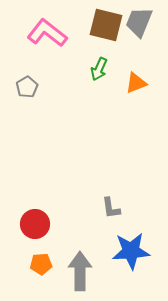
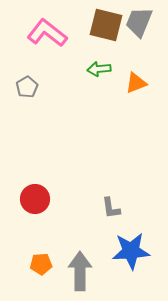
green arrow: rotated 60 degrees clockwise
red circle: moved 25 px up
